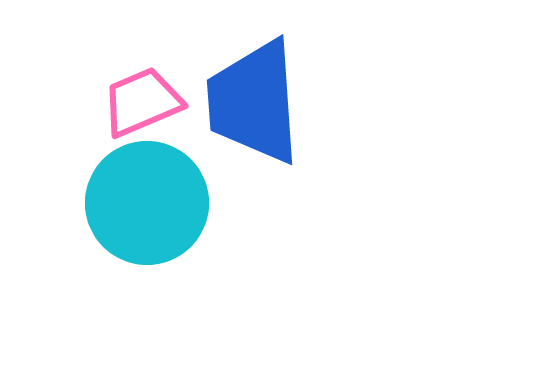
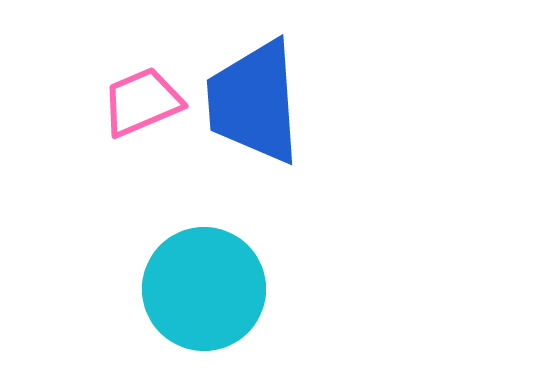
cyan circle: moved 57 px right, 86 px down
